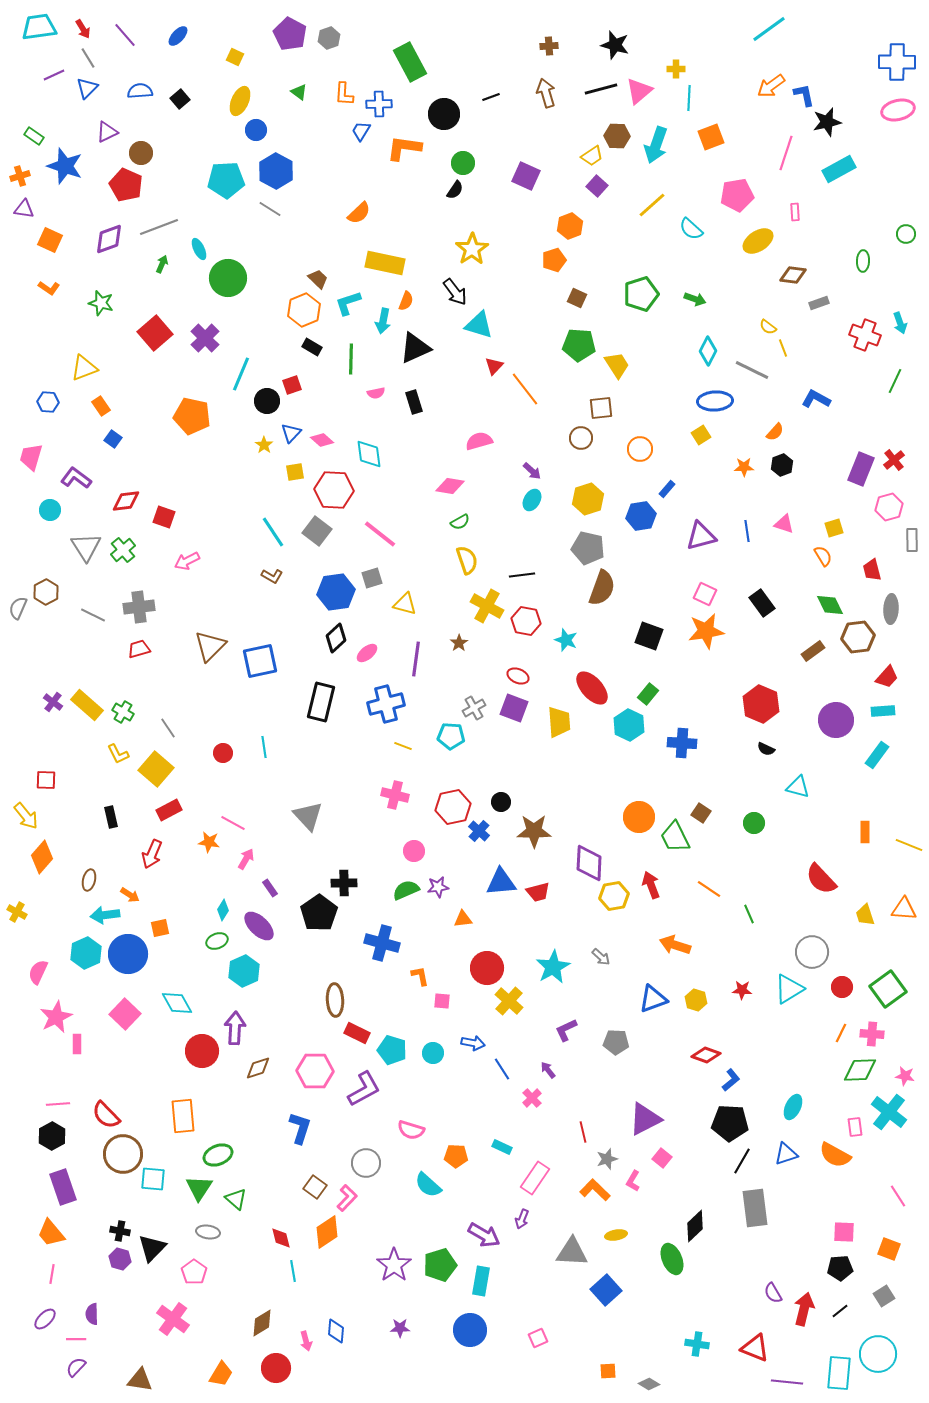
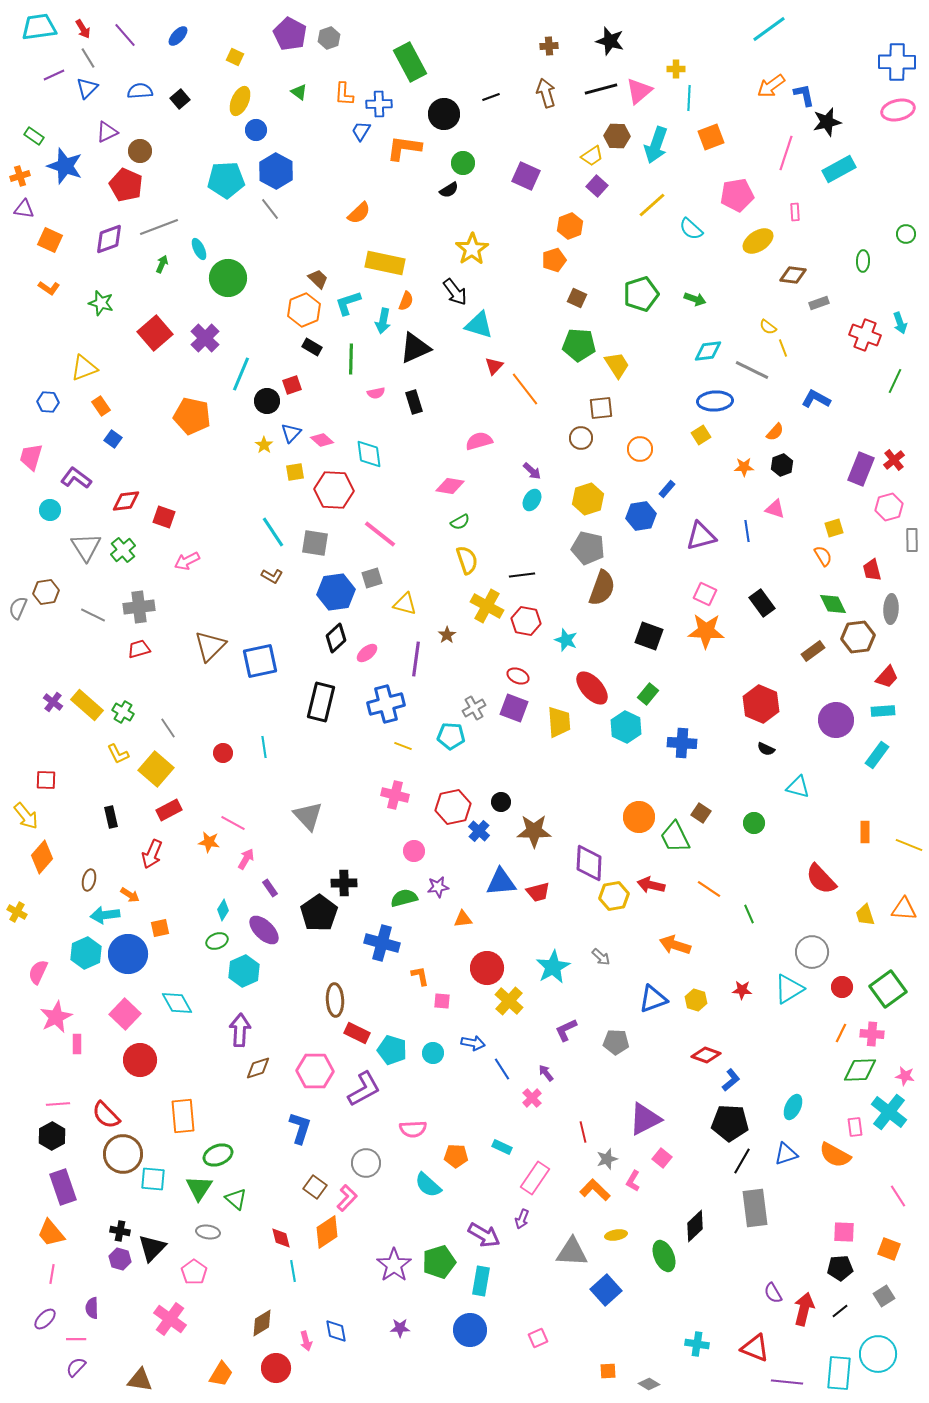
black star at (615, 45): moved 5 px left, 4 px up
brown circle at (141, 153): moved 1 px left, 2 px up
black semicircle at (455, 190): moved 6 px left; rotated 24 degrees clockwise
gray line at (270, 209): rotated 20 degrees clockwise
cyan diamond at (708, 351): rotated 56 degrees clockwise
pink triangle at (784, 524): moved 9 px left, 15 px up
gray square at (317, 531): moved 2 px left, 12 px down; rotated 28 degrees counterclockwise
brown hexagon at (46, 592): rotated 20 degrees clockwise
green diamond at (830, 605): moved 3 px right, 1 px up
orange star at (706, 631): rotated 12 degrees clockwise
brown star at (459, 643): moved 12 px left, 8 px up
cyan hexagon at (629, 725): moved 3 px left, 2 px down
red arrow at (651, 885): rotated 56 degrees counterclockwise
green semicircle at (406, 890): moved 2 px left, 8 px down; rotated 8 degrees clockwise
purple ellipse at (259, 926): moved 5 px right, 4 px down
purple arrow at (235, 1028): moved 5 px right, 2 px down
red circle at (202, 1051): moved 62 px left, 9 px down
purple arrow at (548, 1070): moved 2 px left, 3 px down
pink semicircle at (411, 1130): moved 2 px right, 1 px up; rotated 20 degrees counterclockwise
green ellipse at (672, 1259): moved 8 px left, 3 px up
green pentagon at (440, 1265): moved 1 px left, 3 px up
purple semicircle at (92, 1314): moved 6 px up
pink cross at (173, 1319): moved 3 px left
blue diamond at (336, 1331): rotated 15 degrees counterclockwise
